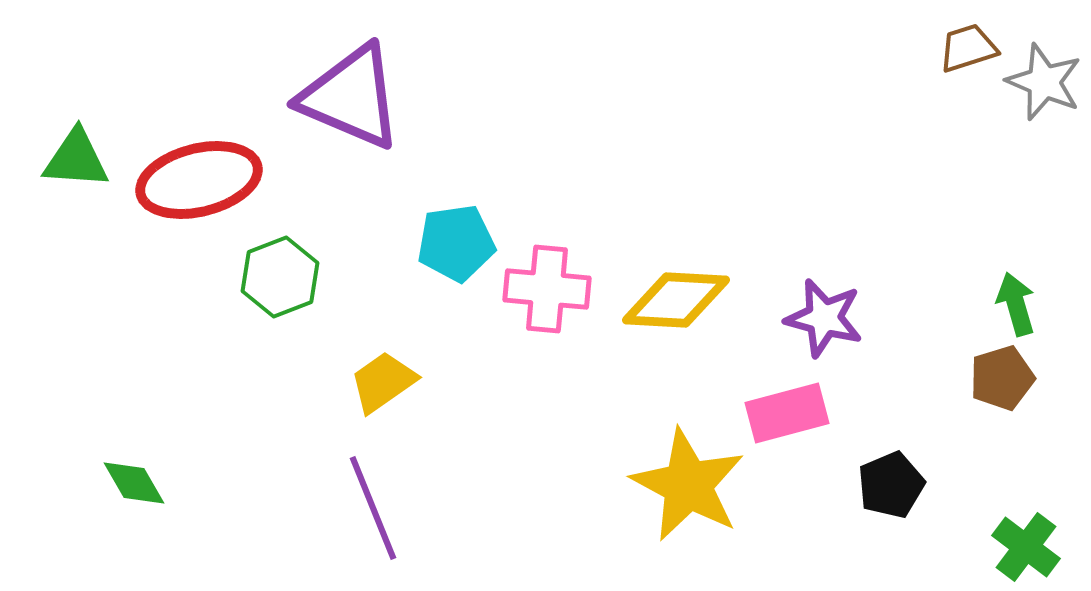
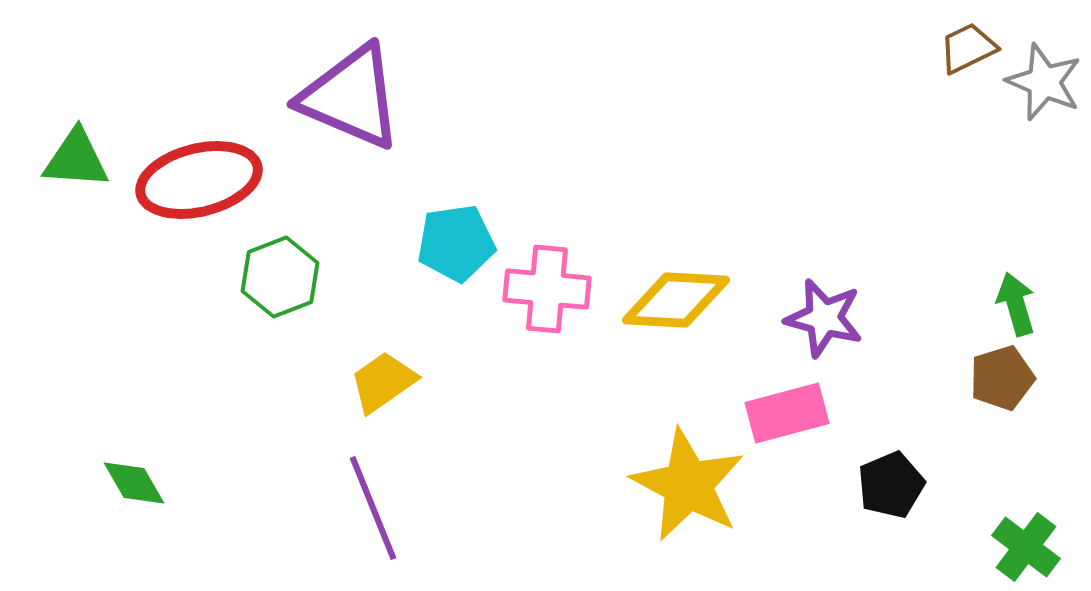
brown trapezoid: rotated 8 degrees counterclockwise
